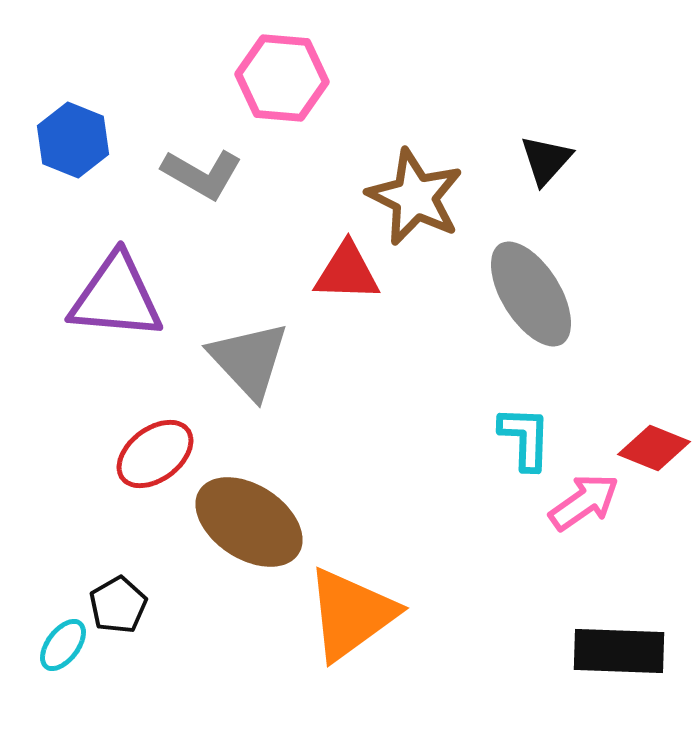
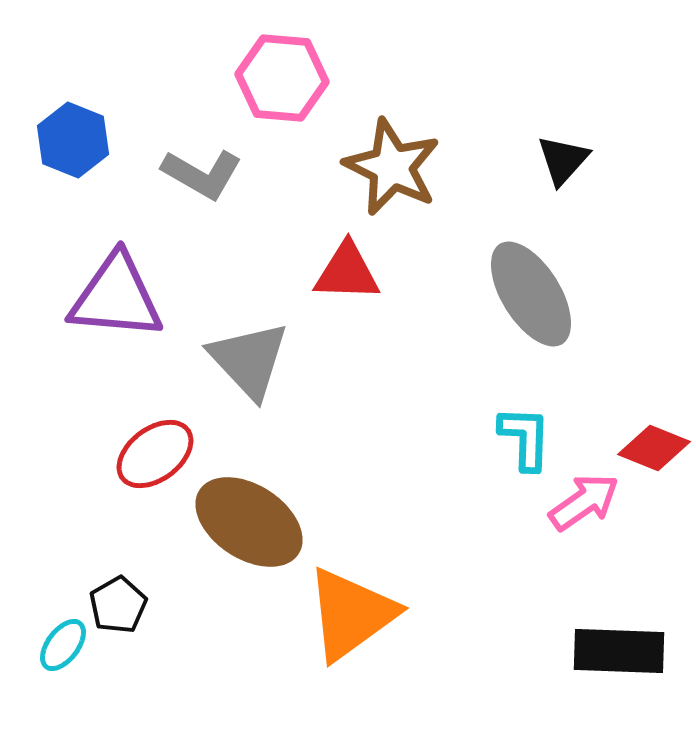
black triangle: moved 17 px right
brown star: moved 23 px left, 30 px up
